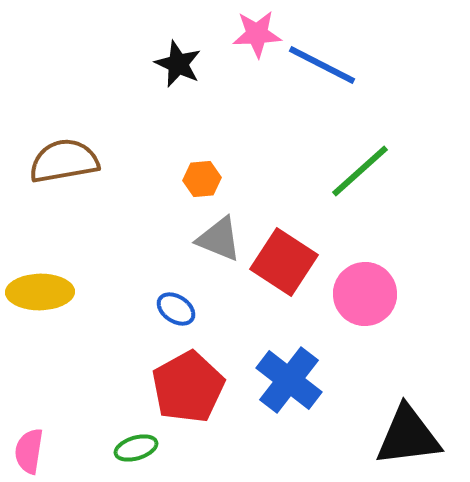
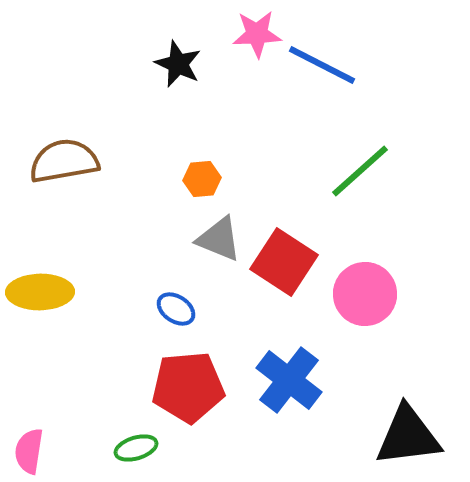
red pentagon: rotated 24 degrees clockwise
